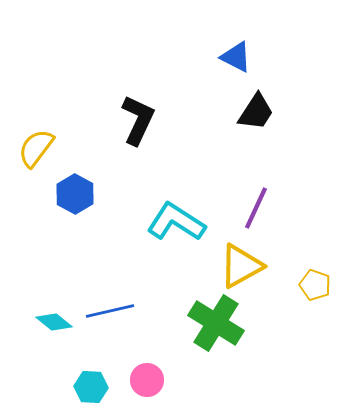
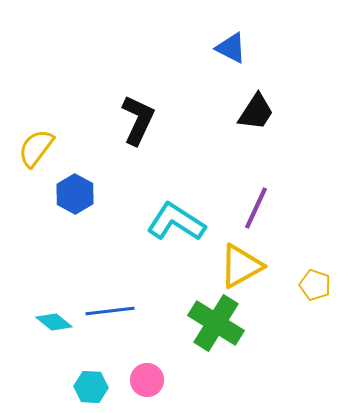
blue triangle: moved 5 px left, 9 px up
blue line: rotated 6 degrees clockwise
